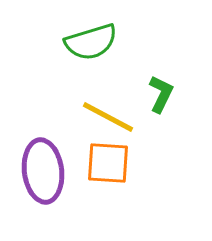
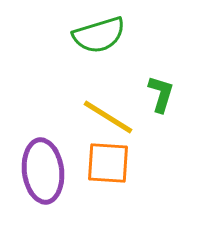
green semicircle: moved 8 px right, 7 px up
green L-shape: rotated 9 degrees counterclockwise
yellow line: rotated 4 degrees clockwise
